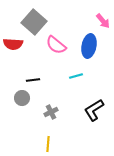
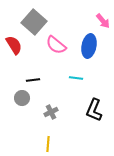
red semicircle: moved 1 px right, 1 px down; rotated 126 degrees counterclockwise
cyan line: moved 2 px down; rotated 24 degrees clockwise
black L-shape: rotated 35 degrees counterclockwise
